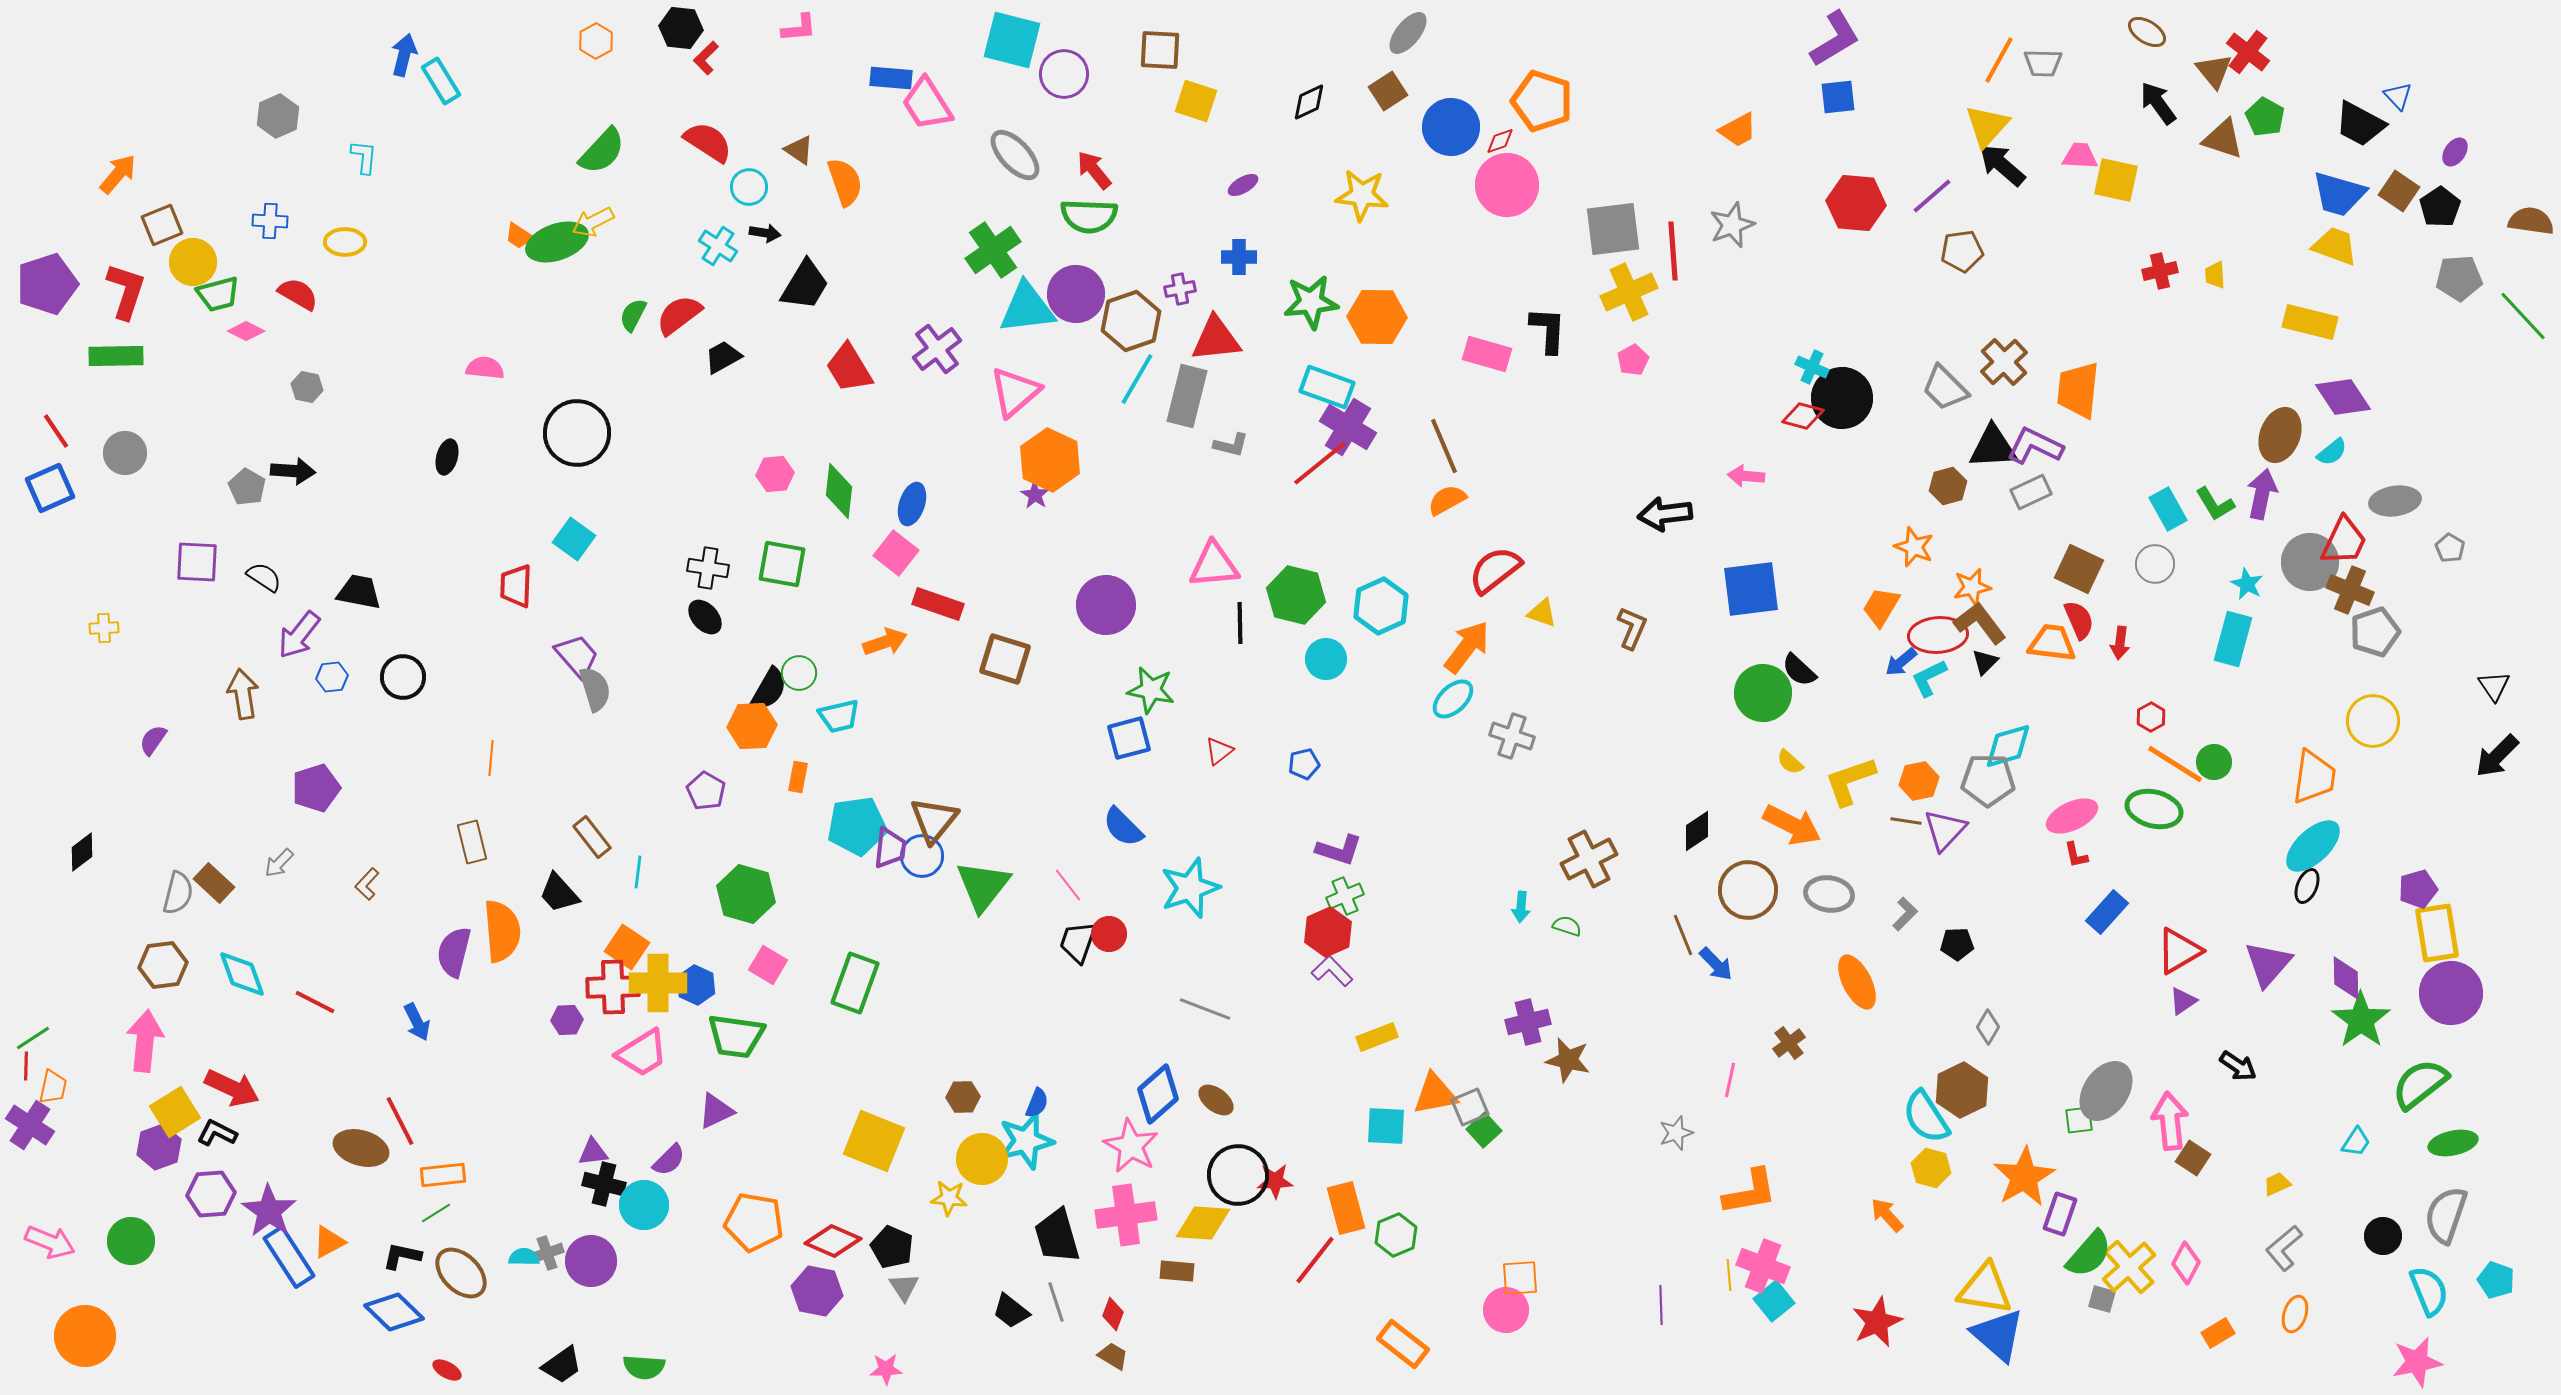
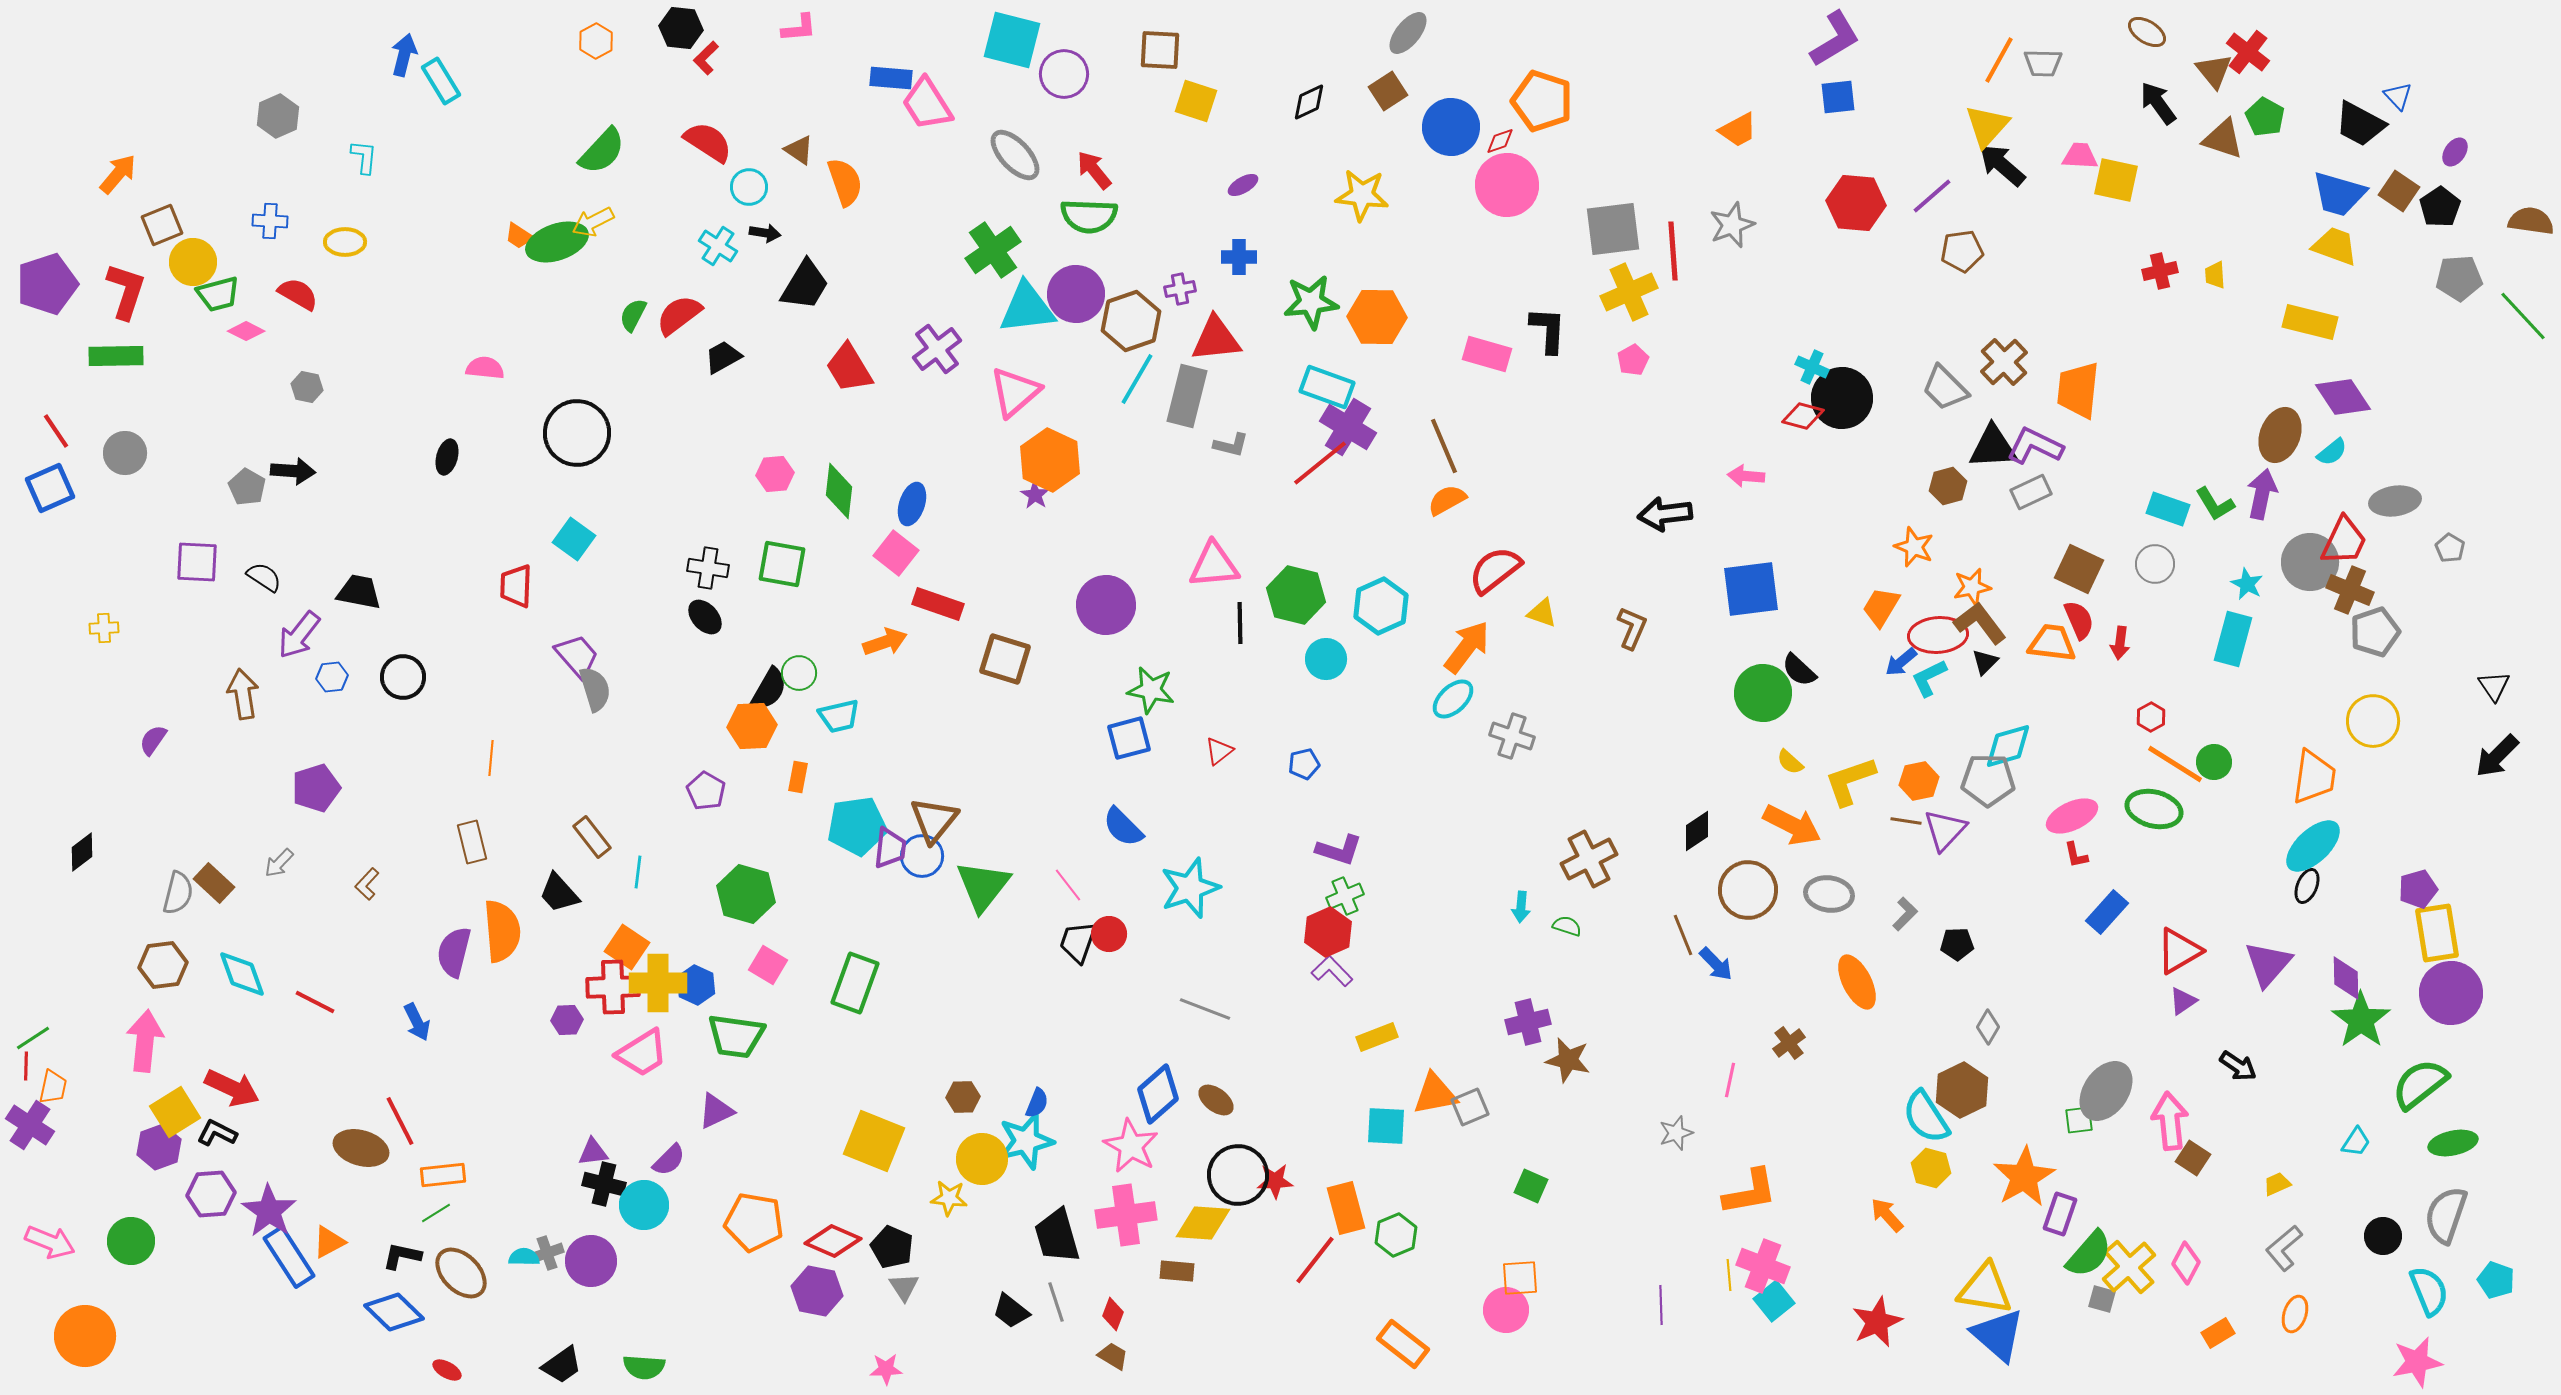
cyan rectangle at (2168, 509): rotated 42 degrees counterclockwise
green square at (1484, 1130): moved 47 px right, 56 px down; rotated 24 degrees counterclockwise
